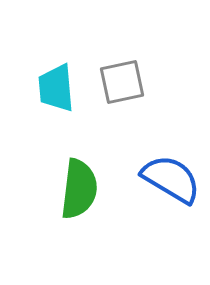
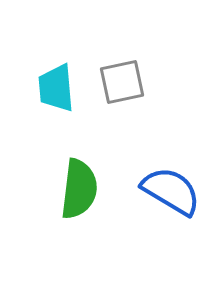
blue semicircle: moved 12 px down
